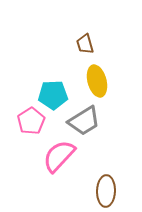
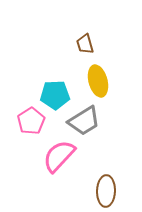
yellow ellipse: moved 1 px right
cyan pentagon: moved 2 px right
